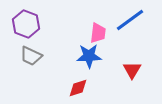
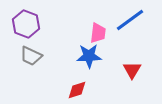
red diamond: moved 1 px left, 2 px down
